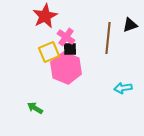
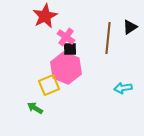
black triangle: moved 2 px down; rotated 14 degrees counterclockwise
yellow square: moved 33 px down
